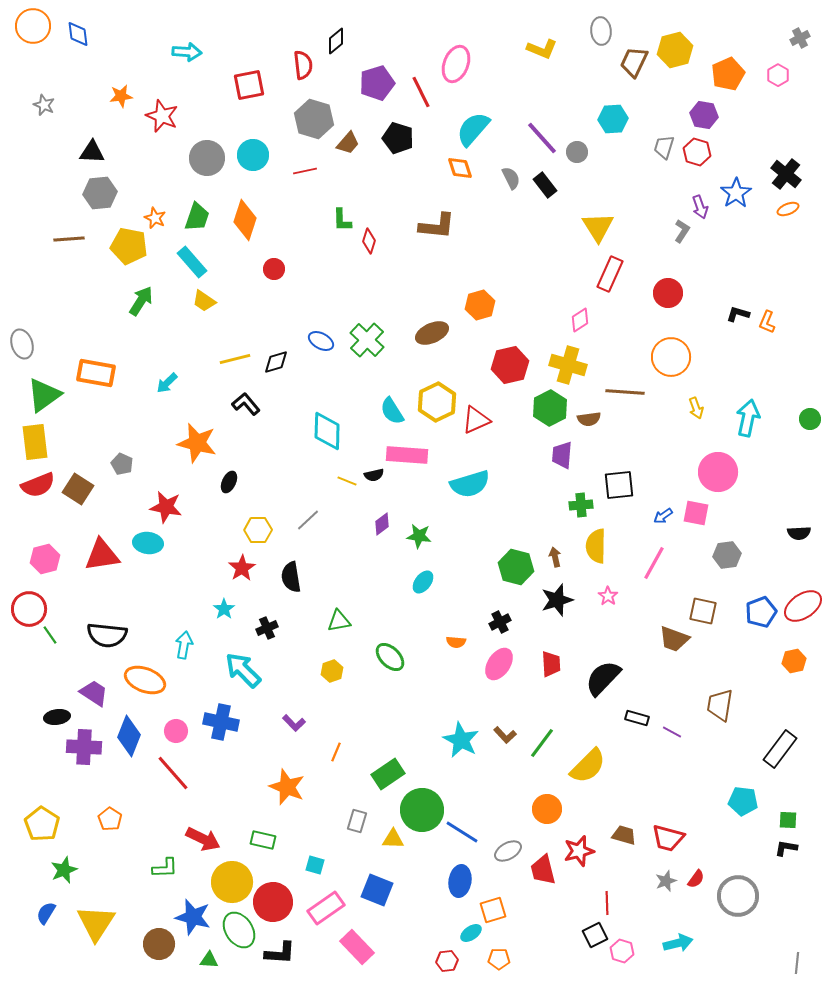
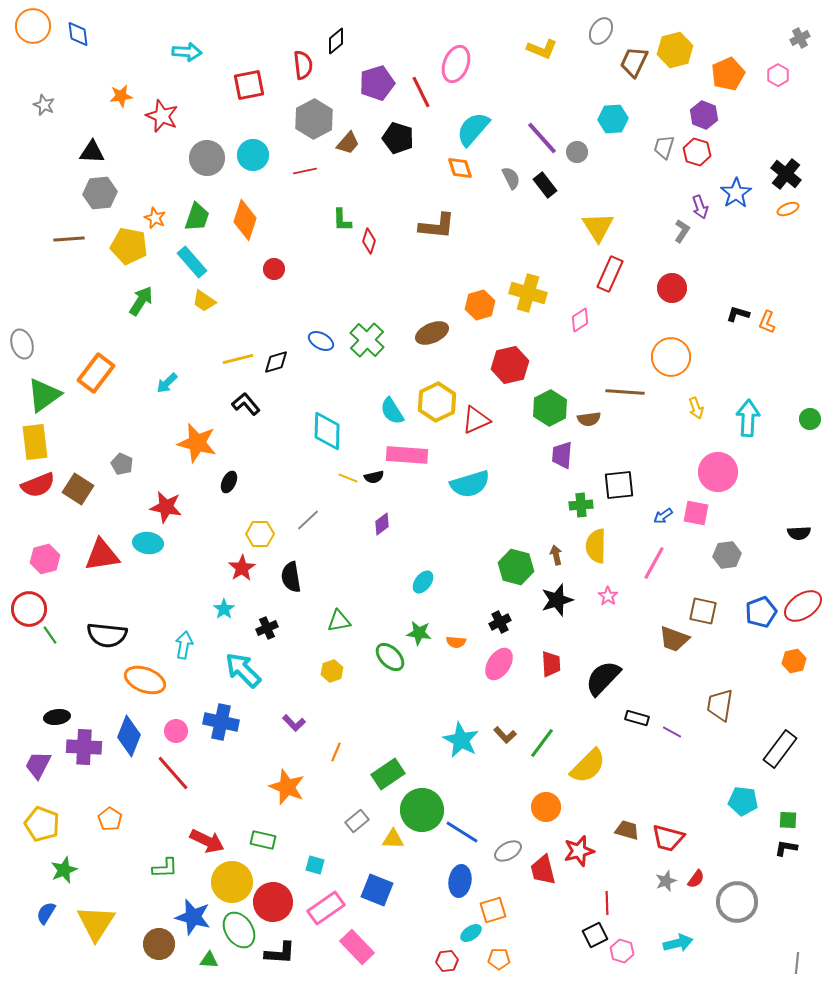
gray ellipse at (601, 31): rotated 36 degrees clockwise
purple hexagon at (704, 115): rotated 12 degrees clockwise
gray hexagon at (314, 119): rotated 15 degrees clockwise
red circle at (668, 293): moved 4 px right, 5 px up
yellow line at (235, 359): moved 3 px right
yellow cross at (568, 365): moved 40 px left, 72 px up
orange rectangle at (96, 373): rotated 63 degrees counterclockwise
cyan arrow at (748, 418): rotated 9 degrees counterclockwise
black semicircle at (374, 475): moved 2 px down
yellow line at (347, 481): moved 1 px right, 3 px up
yellow hexagon at (258, 530): moved 2 px right, 4 px down
green star at (419, 536): moved 97 px down
brown arrow at (555, 557): moved 1 px right, 2 px up
purple trapezoid at (94, 693): moved 56 px left, 72 px down; rotated 96 degrees counterclockwise
orange circle at (547, 809): moved 1 px left, 2 px up
gray rectangle at (357, 821): rotated 35 degrees clockwise
yellow pentagon at (42, 824): rotated 12 degrees counterclockwise
brown trapezoid at (624, 835): moved 3 px right, 5 px up
red arrow at (203, 839): moved 4 px right, 2 px down
gray circle at (738, 896): moved 1 px left, 6 px down
